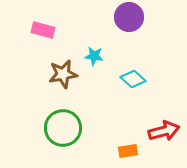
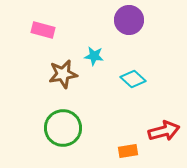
purple circle: moved 3 px down
